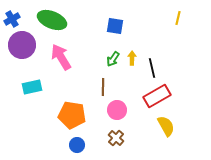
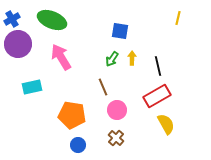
blue square: moved 5 px right, 5 px down
purple circle: moved 4 px left, 1 px up
green arrow: moved 1 px left
black line: moved 6 px right, 2 px up
brown line: rotated 24 degrees counterclockwise
yellow semicircle: moved 2 px up
blue circle: moved 1 px right
